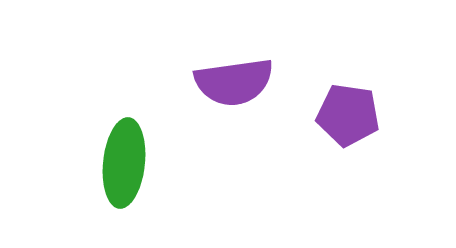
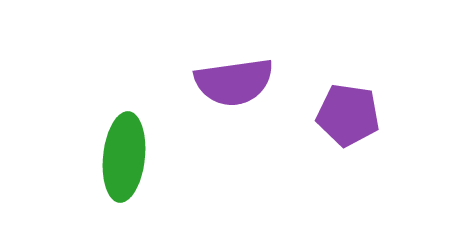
green ellipse: moved 6 px up
